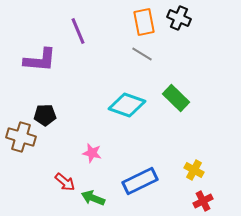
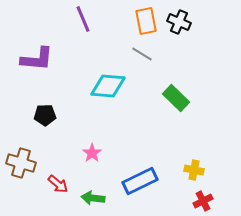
black cross: moved 4 px down
orange rectangle: moved 2 px right, 1 px up
purple line: moved 5 px right, 12 px up
purple L-shape: moved 3 px left, 1 px up
cyan diamond: moved 19 px left, 19 px up; rotated 15 degrees counterclockwise
brown cross: moved 26 px down
pink star: rotated 24 degrees clockwise
yellow cross: rotated 18 degrees counterclockwise
red arrow: moved 7 px left, 2 px down
green arrow: rotated 15 degrees counterclockwise
